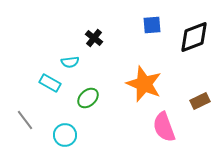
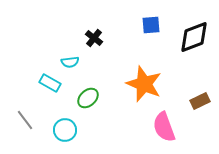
blue square: moved 1 px left
cyan circle: moved 5 px up
